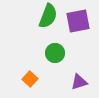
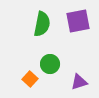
green semicircle: moved 6 px left, 8 px down; rotated 10 degrees counterclockwise
green circle: moved 5 px left, 11 px down
